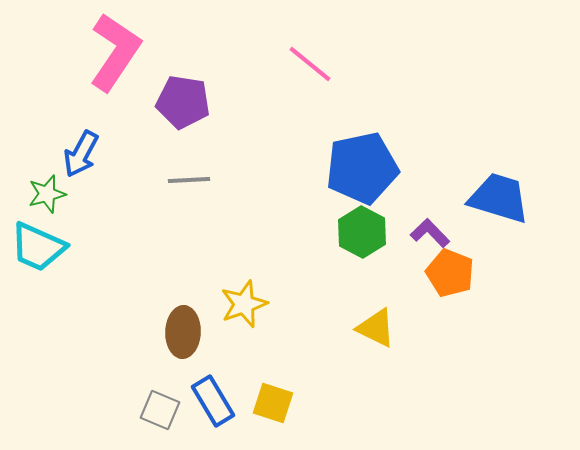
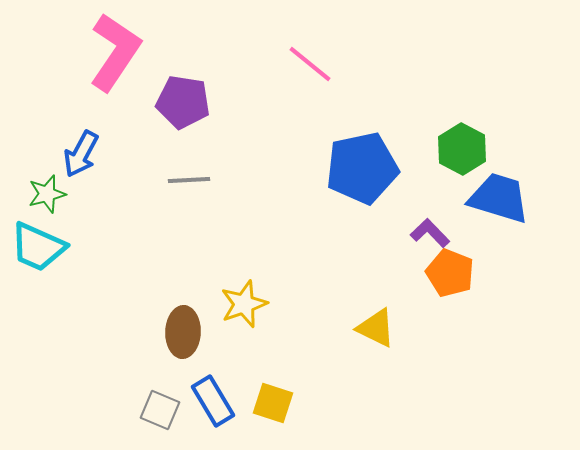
green hexagon: moved 100 px right, 83 px up
